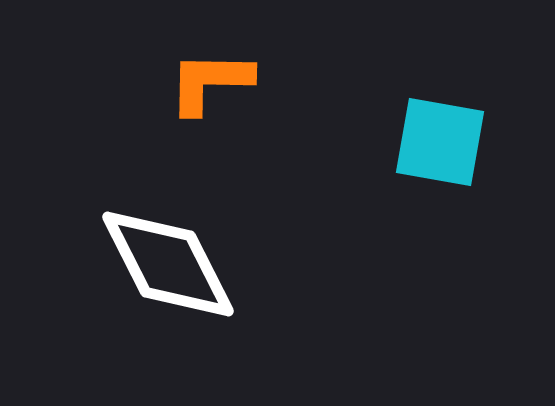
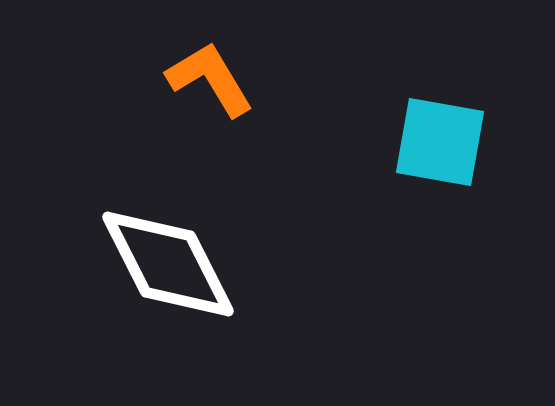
orange L-shape: moved 3 px up; rotated 58 degrees clockwise
